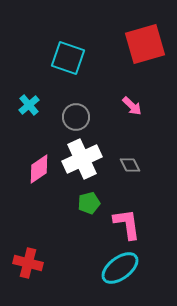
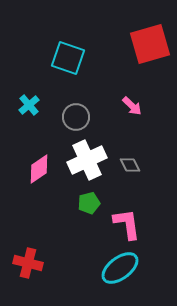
red square: moved 5 px right
white cross: moved 5 px right, 1 px down
